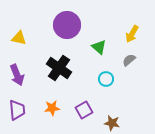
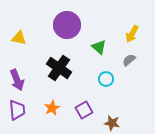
purple arrow: moved 5 px down
orange star: rotated 21 degrees counterclockwise
